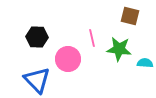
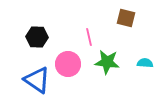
brown square: moved 4 px left, 2 px down
pink line: moved 3 px left, 1 px up
green star: moved 12 px left, 13 px down
pink circle: moved 5 px down
blue triangle: rotated 12 degrees counterclockwise
